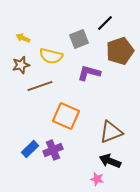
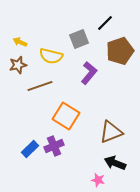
yellow arrow: moved 3 px left, 4 px down
brown star: moved 3 px left
purple L-shape: rotated 115 degrees clockwise
orange square: rotated 8 degrees clockwise
purple cross: moved 1 px right, 4 px up
black arrow: moved 5 px right, 2 px down
pink star: moved 1 px right, 1 px down
